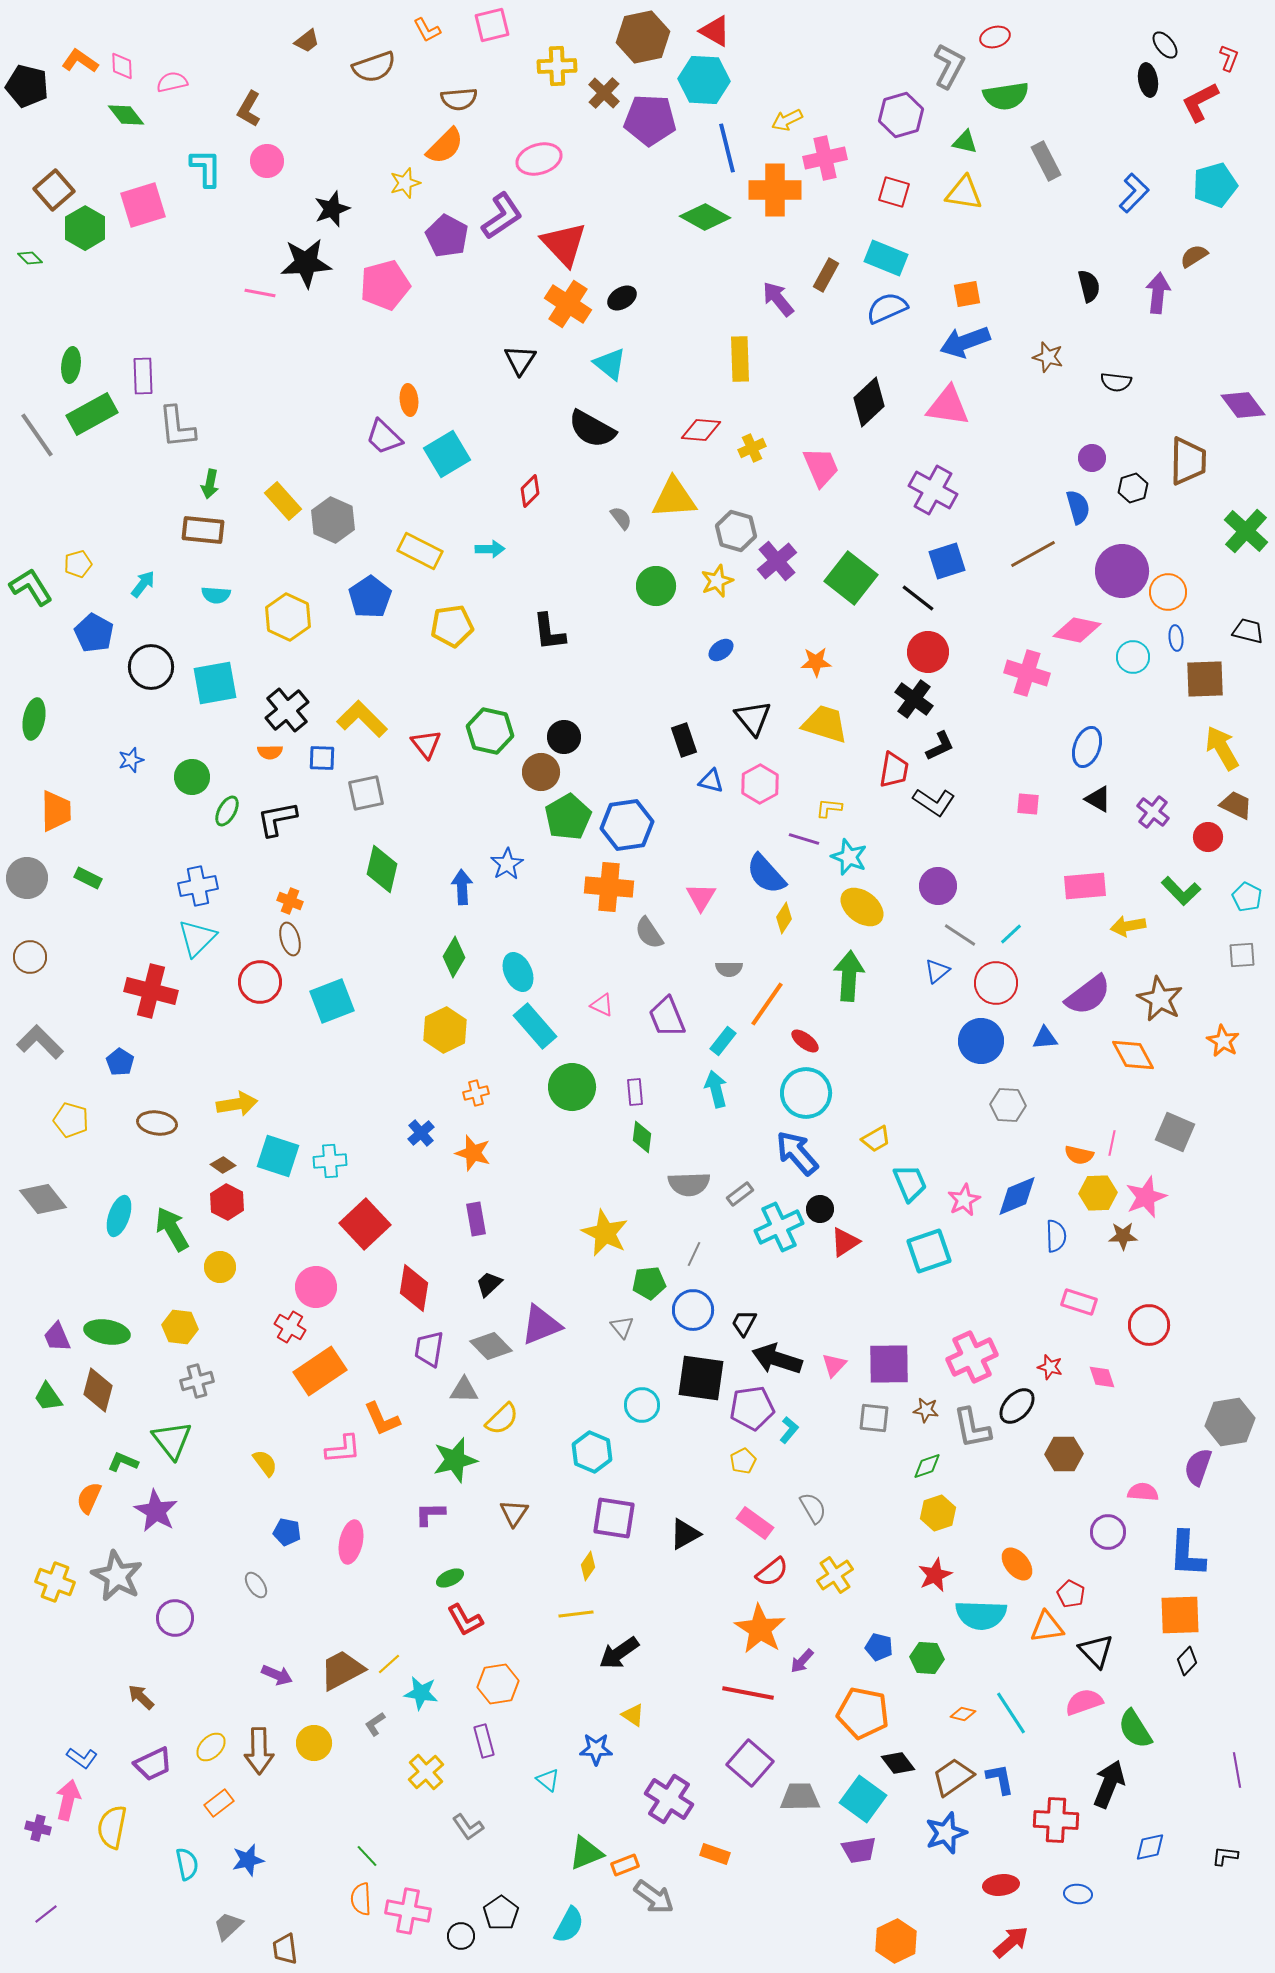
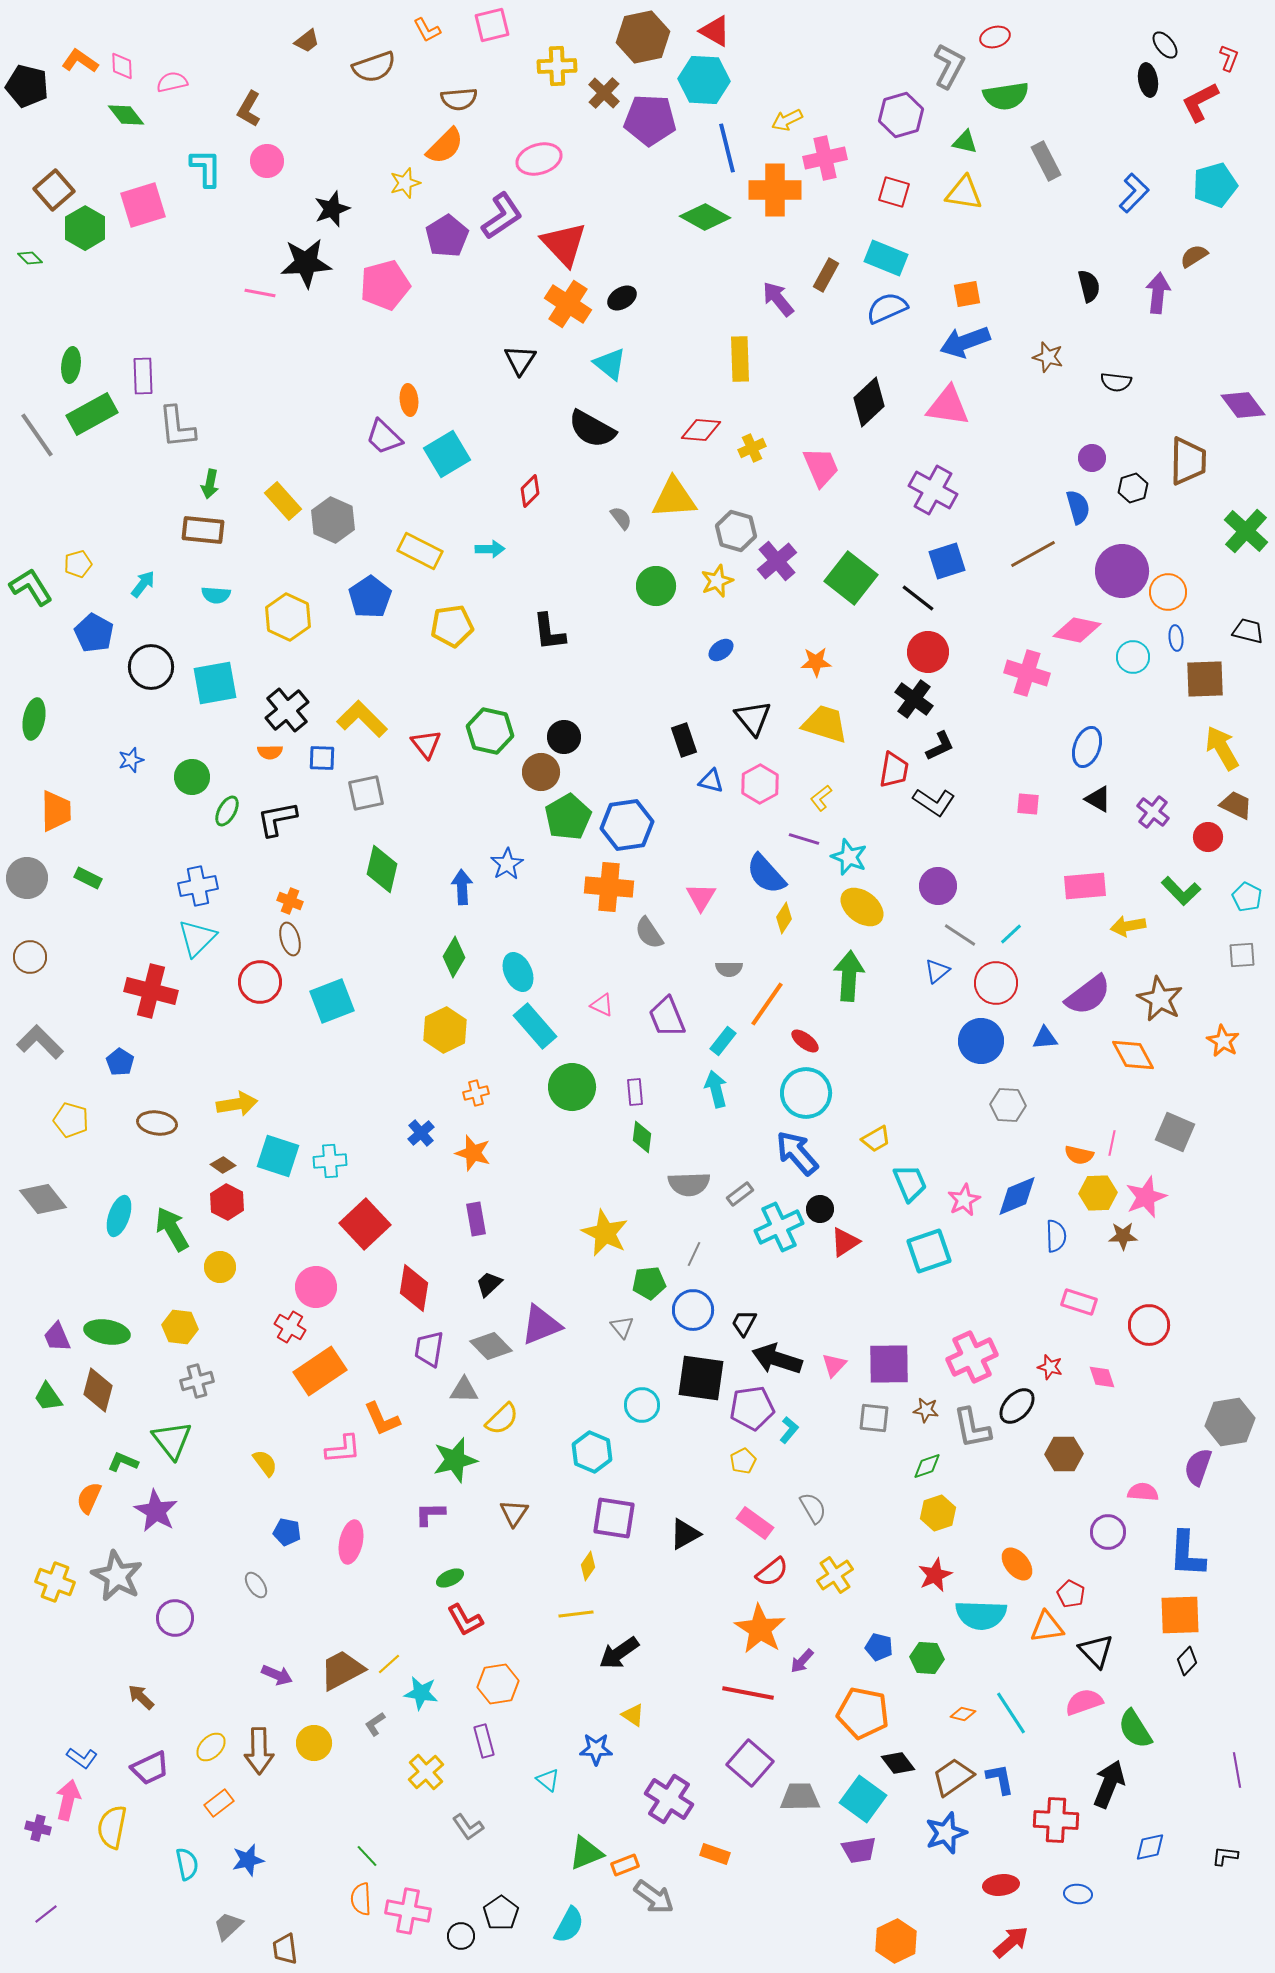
purple pentagon at (447, 236): rotated 12 degrees clockwise
yellow L-shape at (829, 808): moved 8 px left, 10 px up; rotated 44 degrees counterclockwise
purple trapezoid at (153, 1764): moved 3 px left, 4 px down
